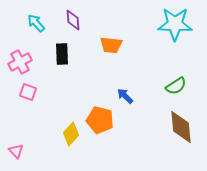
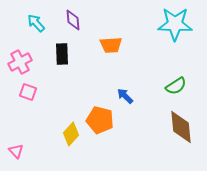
orange trapezoid: rotated 10 degrees counterclockwise
